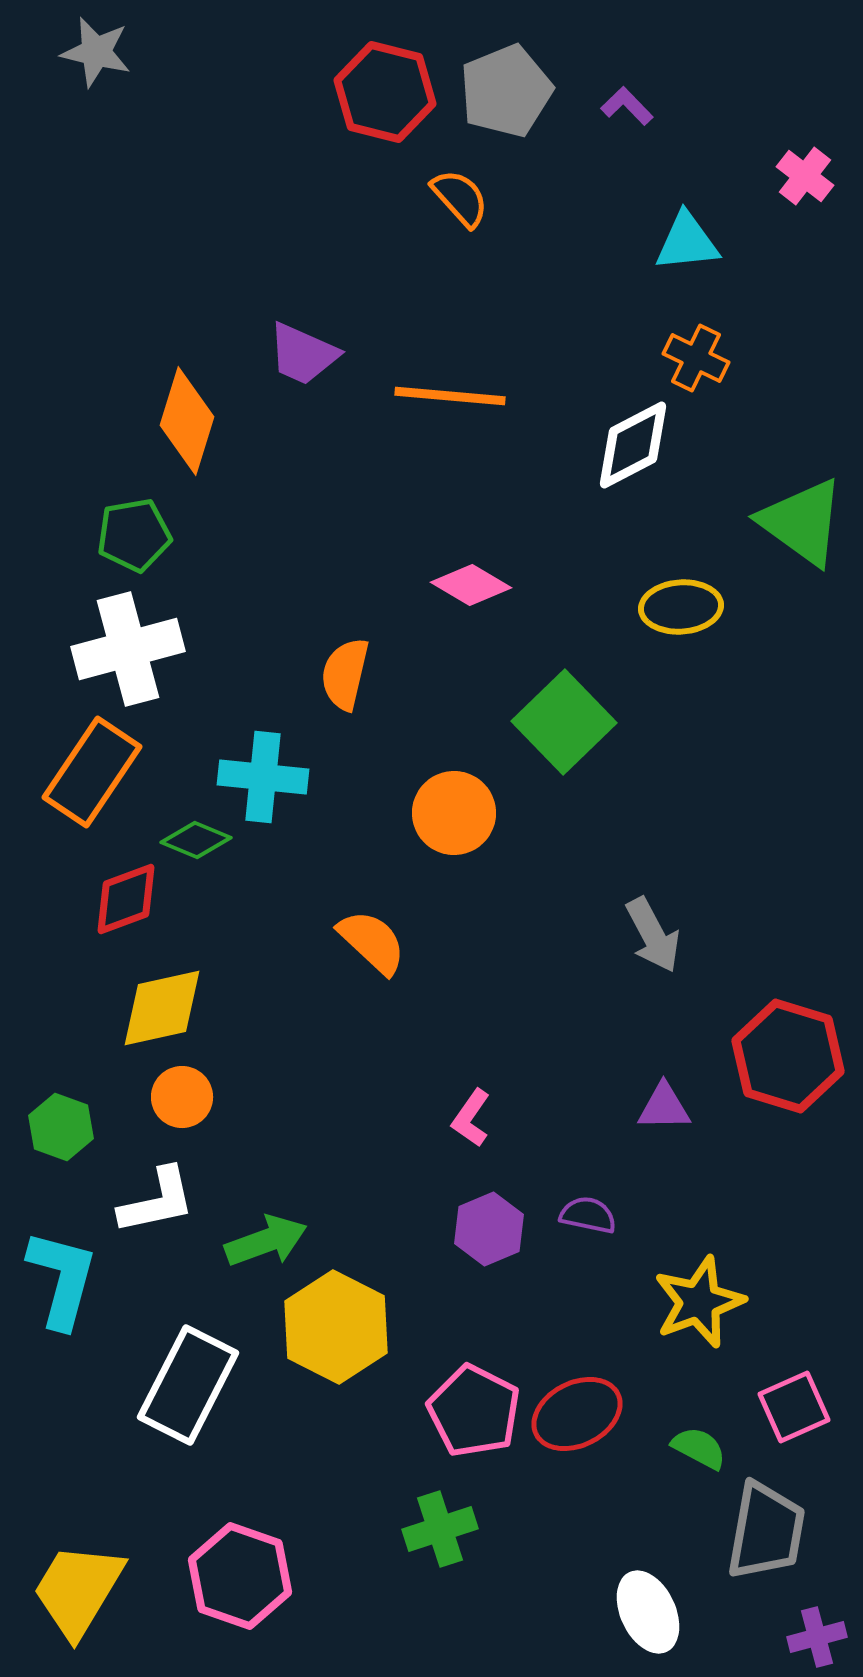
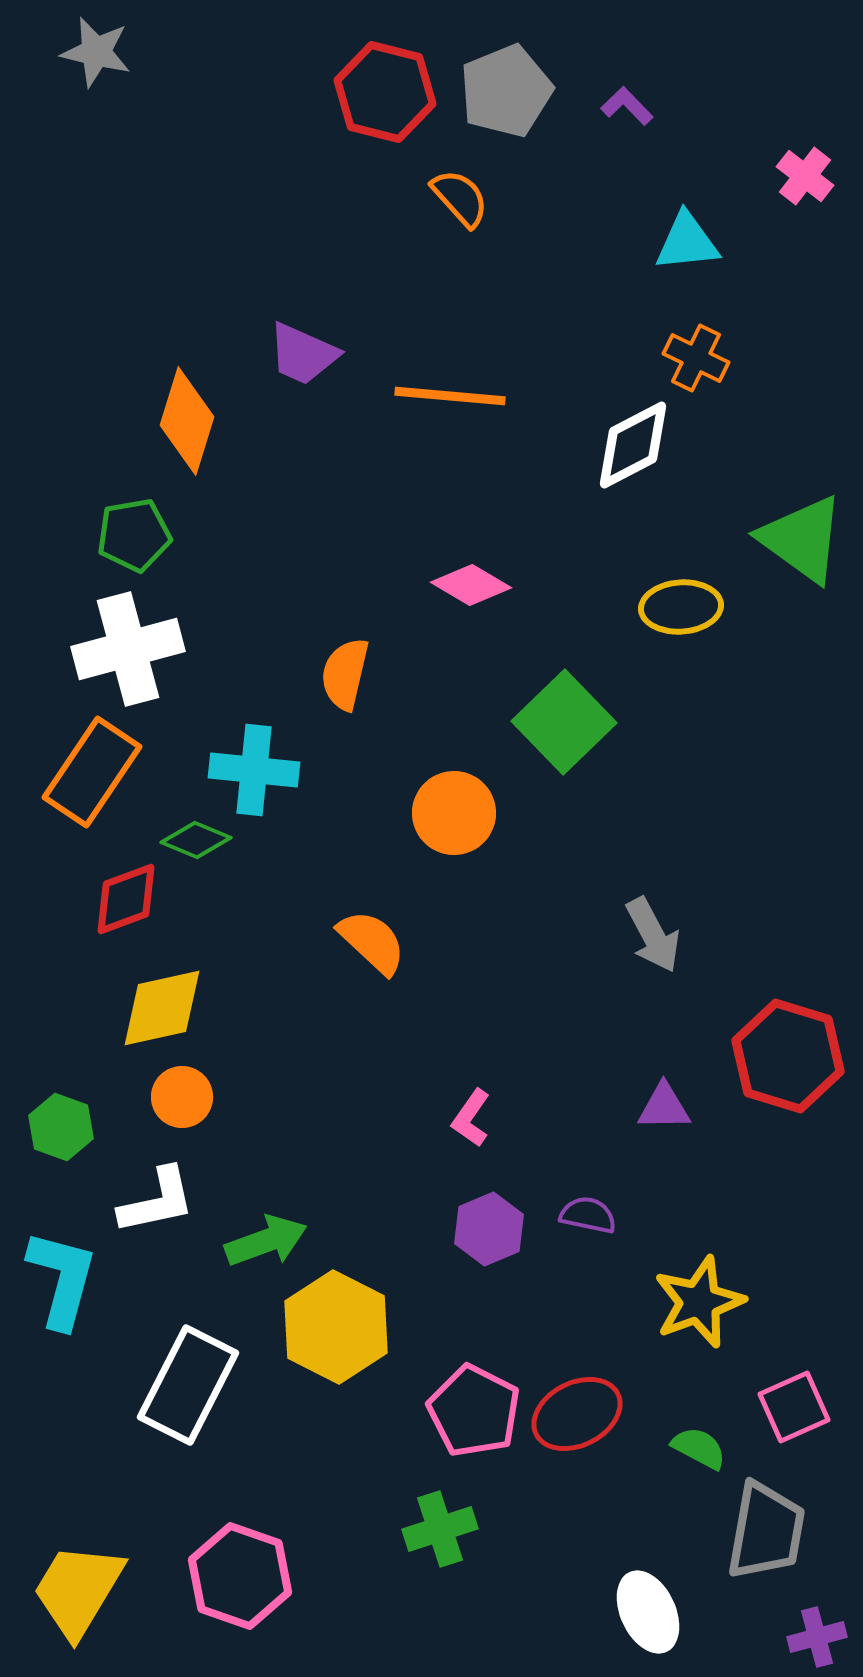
green triangle at (802, 522): moved 17 px down
cyan cross at (263, 777): moved 9 px left, 7 px up
